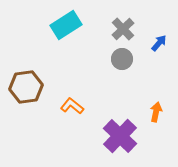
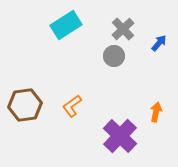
gray circle: moved 8 px left, 3 px up
brown hexagon: moved 1 px left, 18 px down
orange L-shape: rotated 75 degrees counterclockwise
